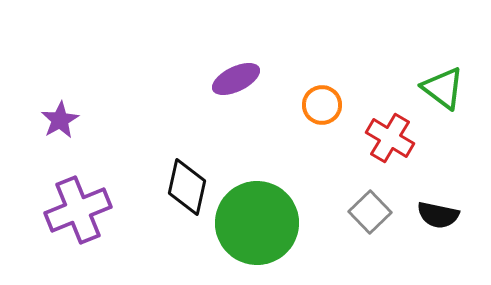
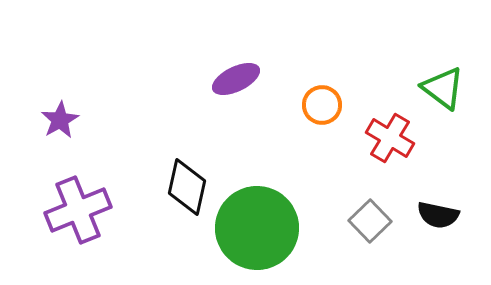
gray square: moved 9 px down
green circle: moved 5 px down
